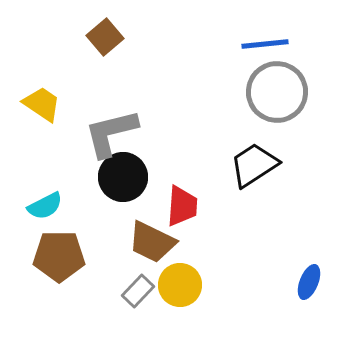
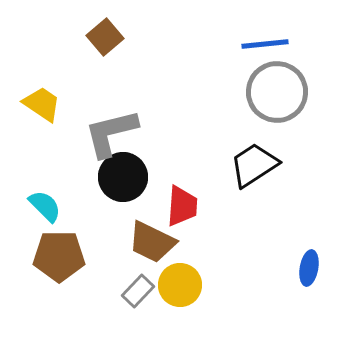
cyan semicircle: rotated 108 degrees counterclockwise
blue ellipse: moved 14 px up; rotated 12 degrees counterclockwise
